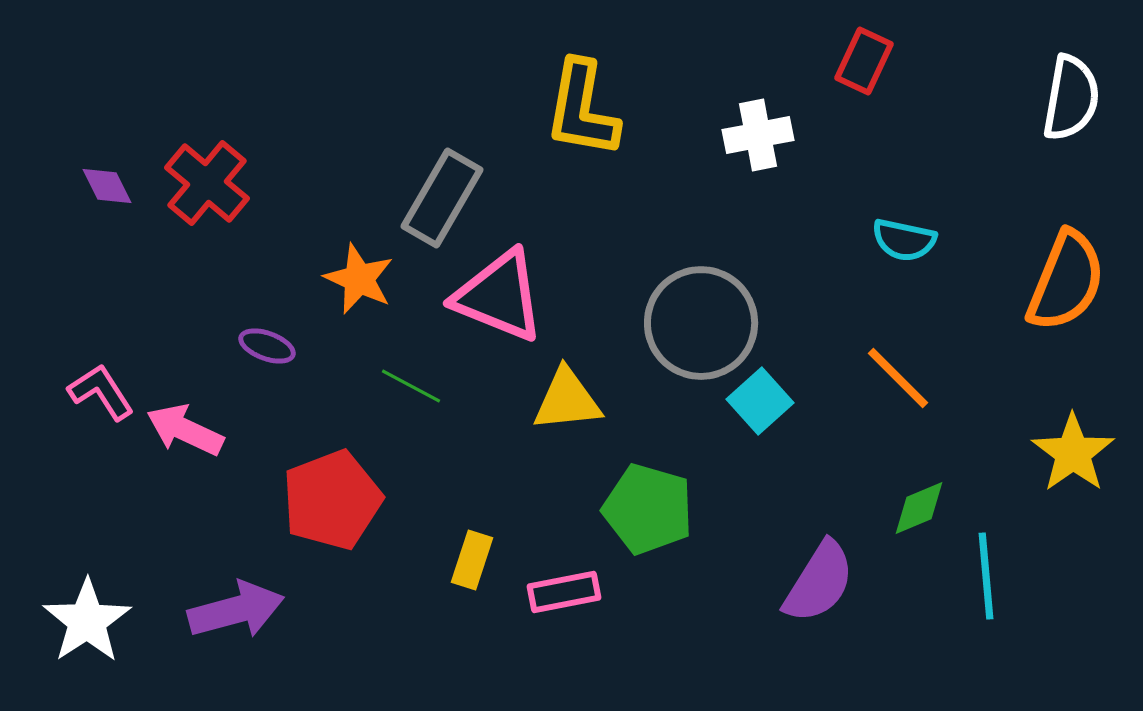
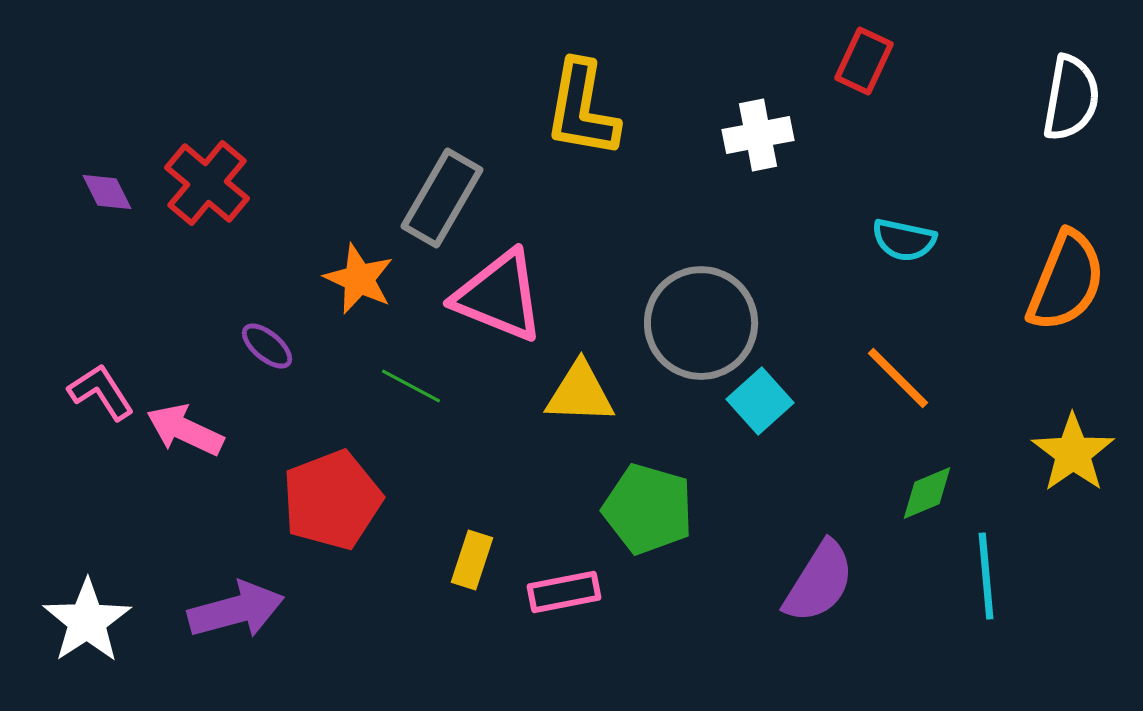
purple diamond: moved 6 px down
purple ellipse: rotated 20 degrees clockwise
yellow triangle: moved 13 px right, 7 px up; rotated 8 degrees clockwise
green diamond: moved 8 px right, 15 px up
